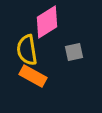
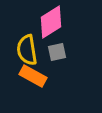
pink diamond: moved 4 px right
gray square: moved 17 px left
